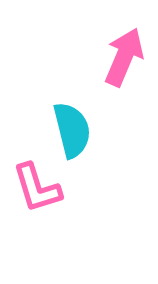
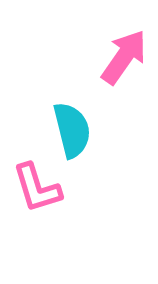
pink arrow: rotated 12 degrees clockwise
